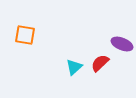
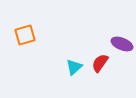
orange square: rotated 25 degrees counterclockwise
red semicircle: rotated 12 degrees counterclockwise
